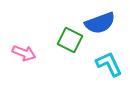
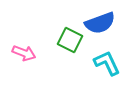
cyan L-shape: moved 2 px left, 1 px up
